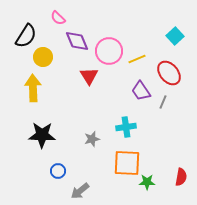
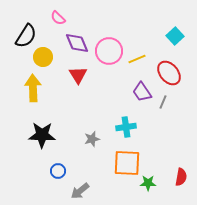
purple diamond: moved 2 px down
red triangle: moved 11 px left, 1 px up
purple trapezoid: moved 1 px right, 1 px down
green star: moved 1 px right, 1 px down
